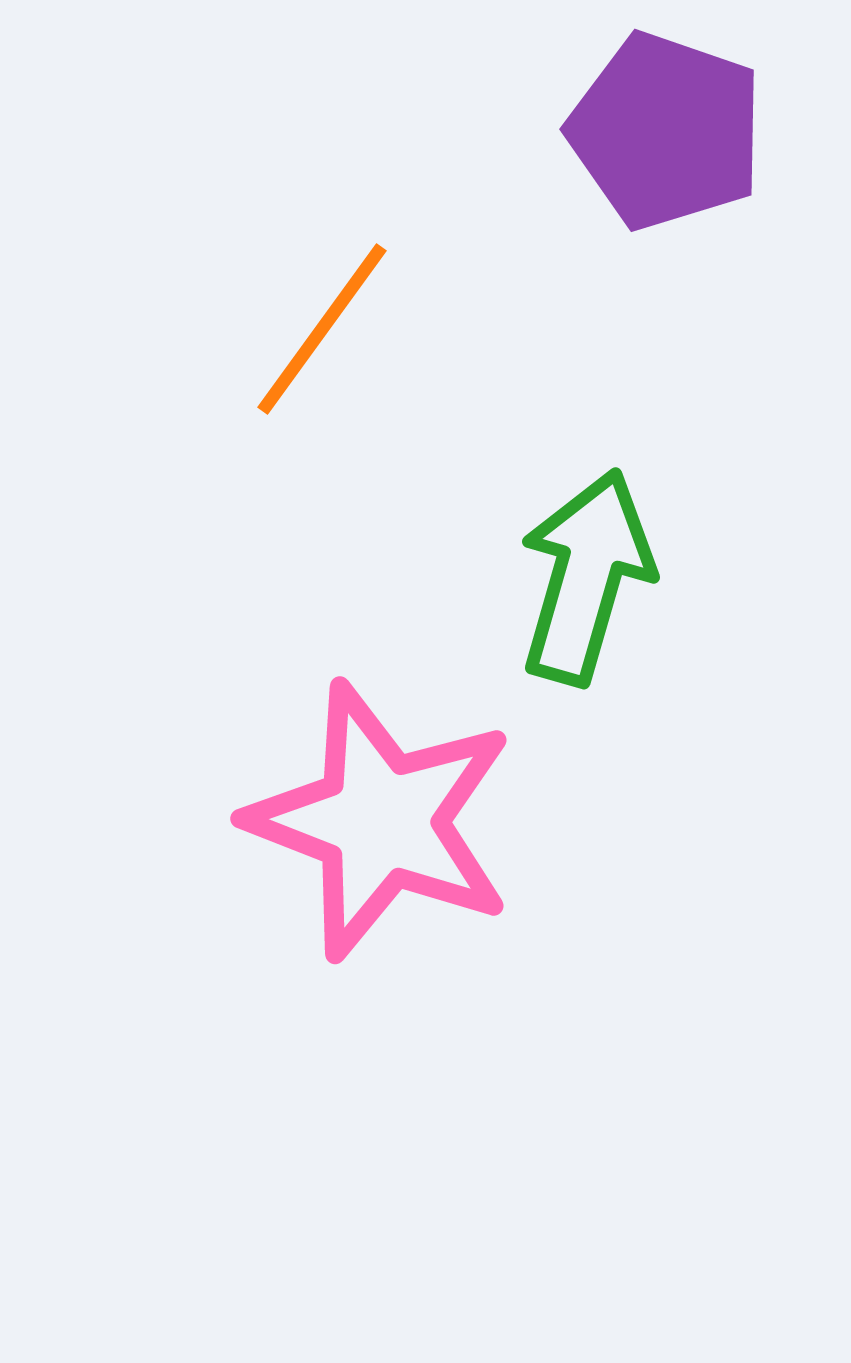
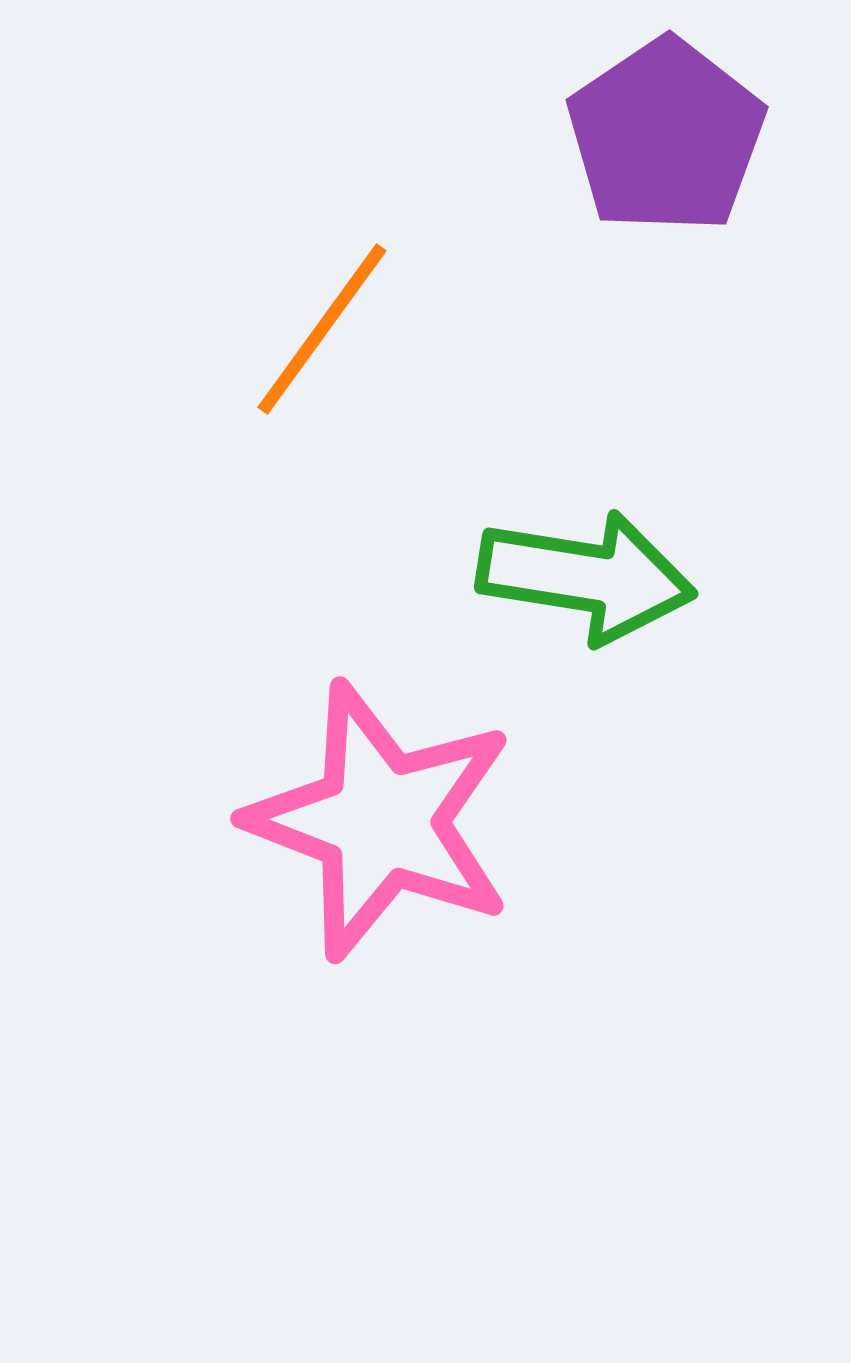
purple pentagon: moved 5 px down; rotated 19 degrees clockwise
green arrow: rotated 83 degrees clockwise
